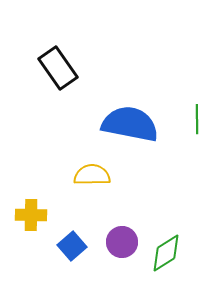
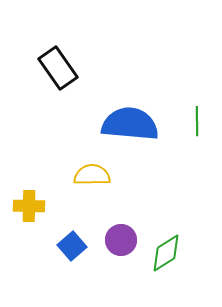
green line: moved 2 px down
blue semicircle: rotated 6 degrees counterclockwise
yellow cross: moved 2 px left, 9 px up
purple circle: moved 1 px left, 2 px up
